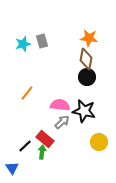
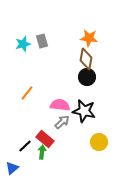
blue triangle: rotated 24 degrees clockwise
